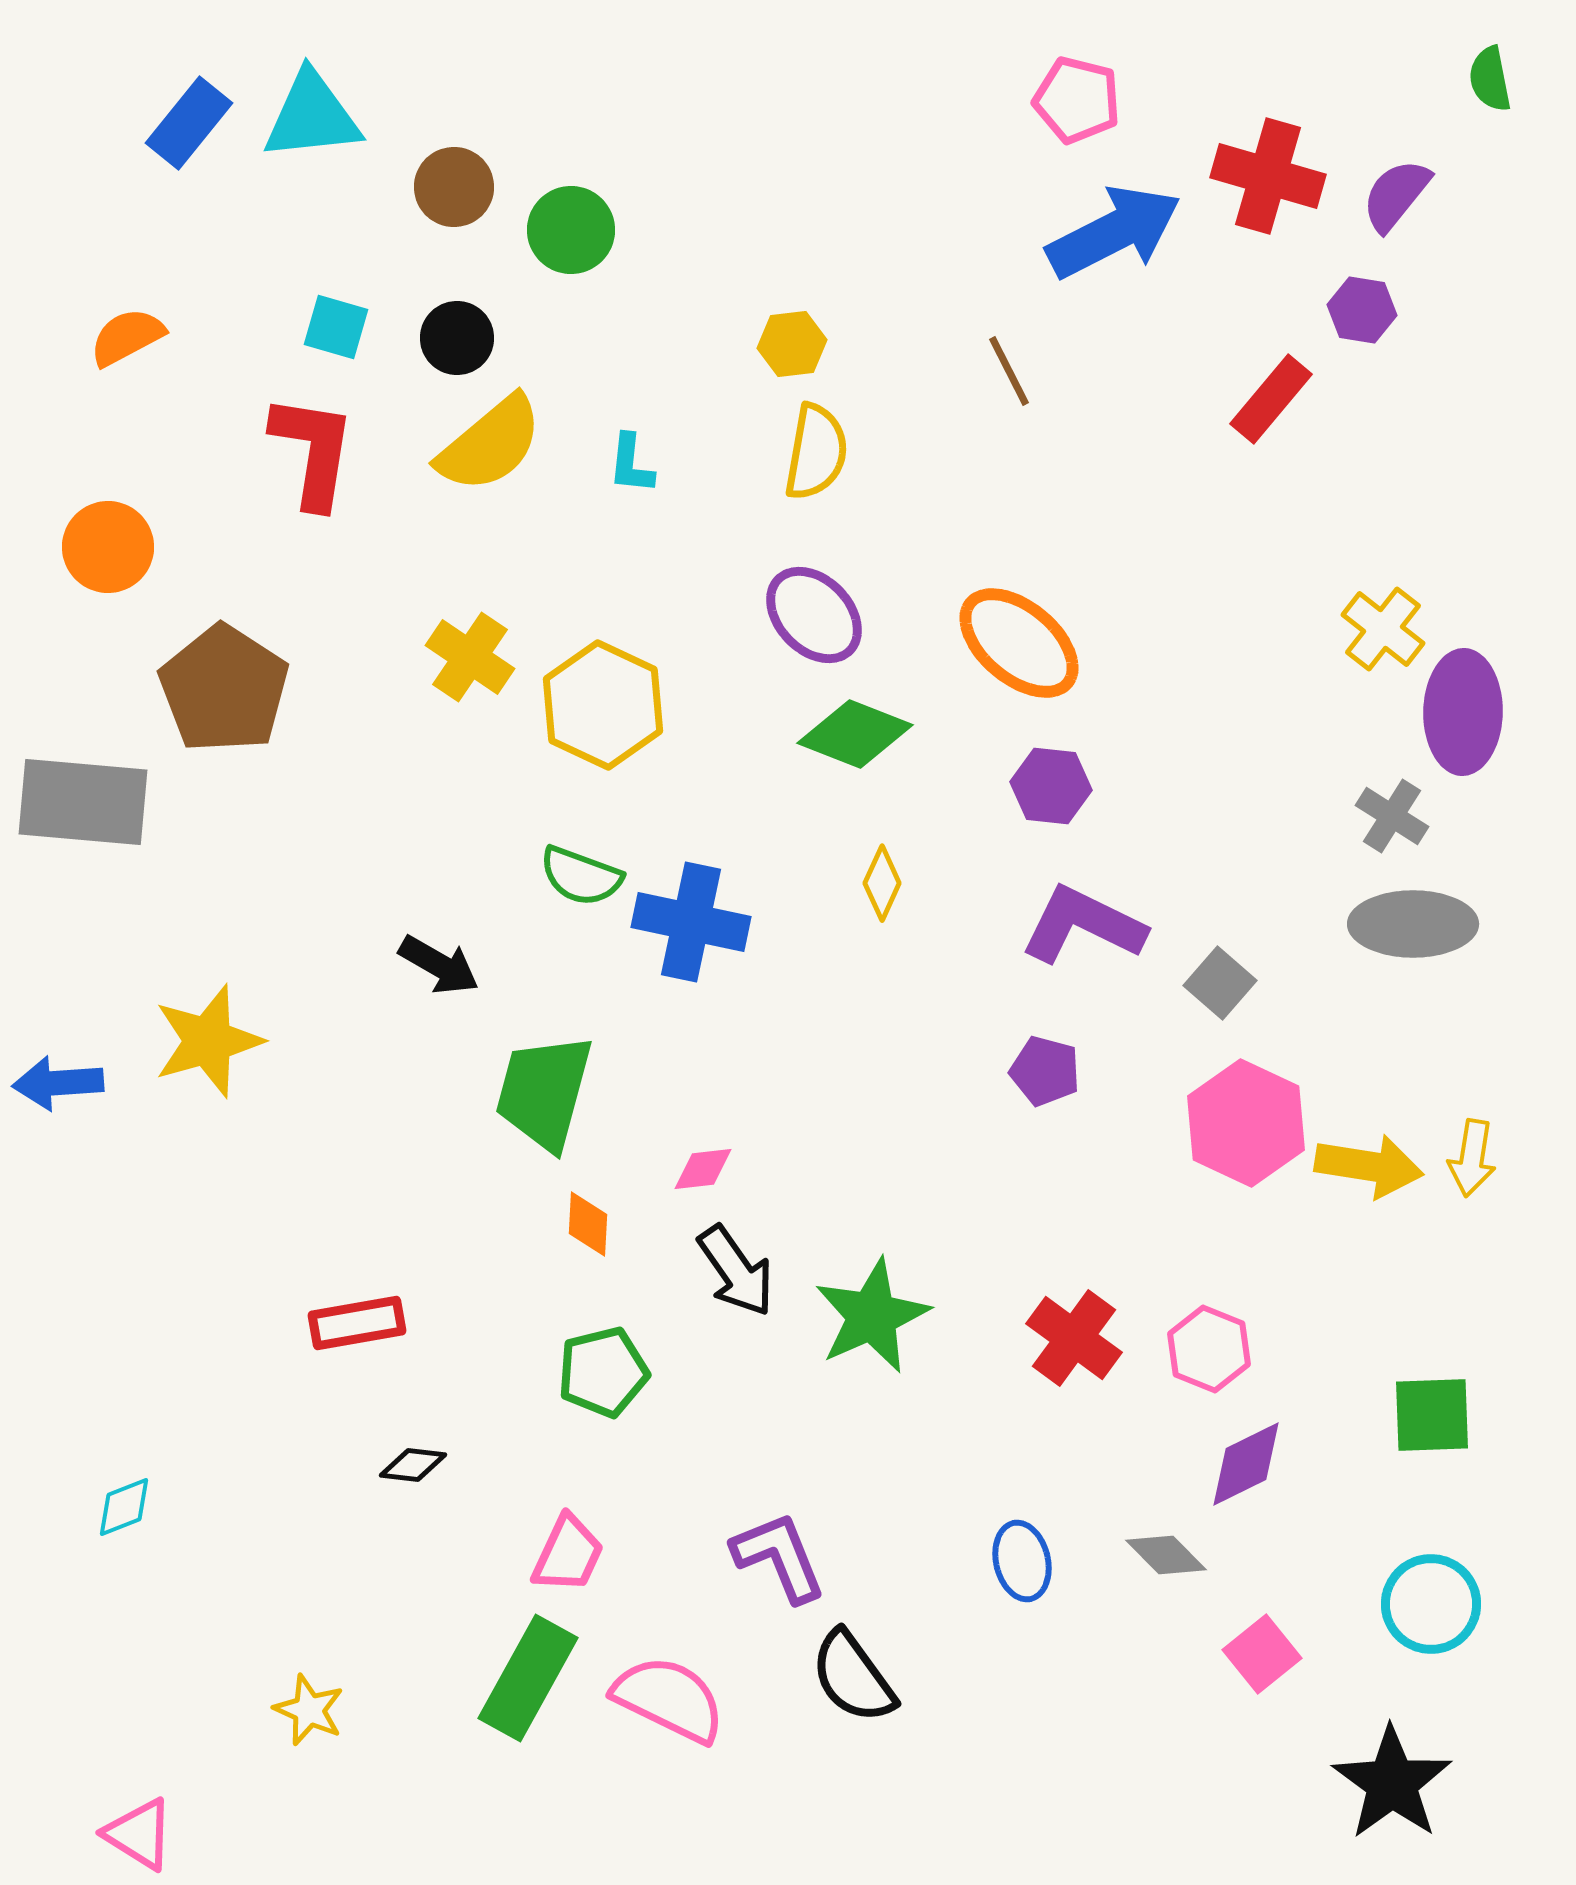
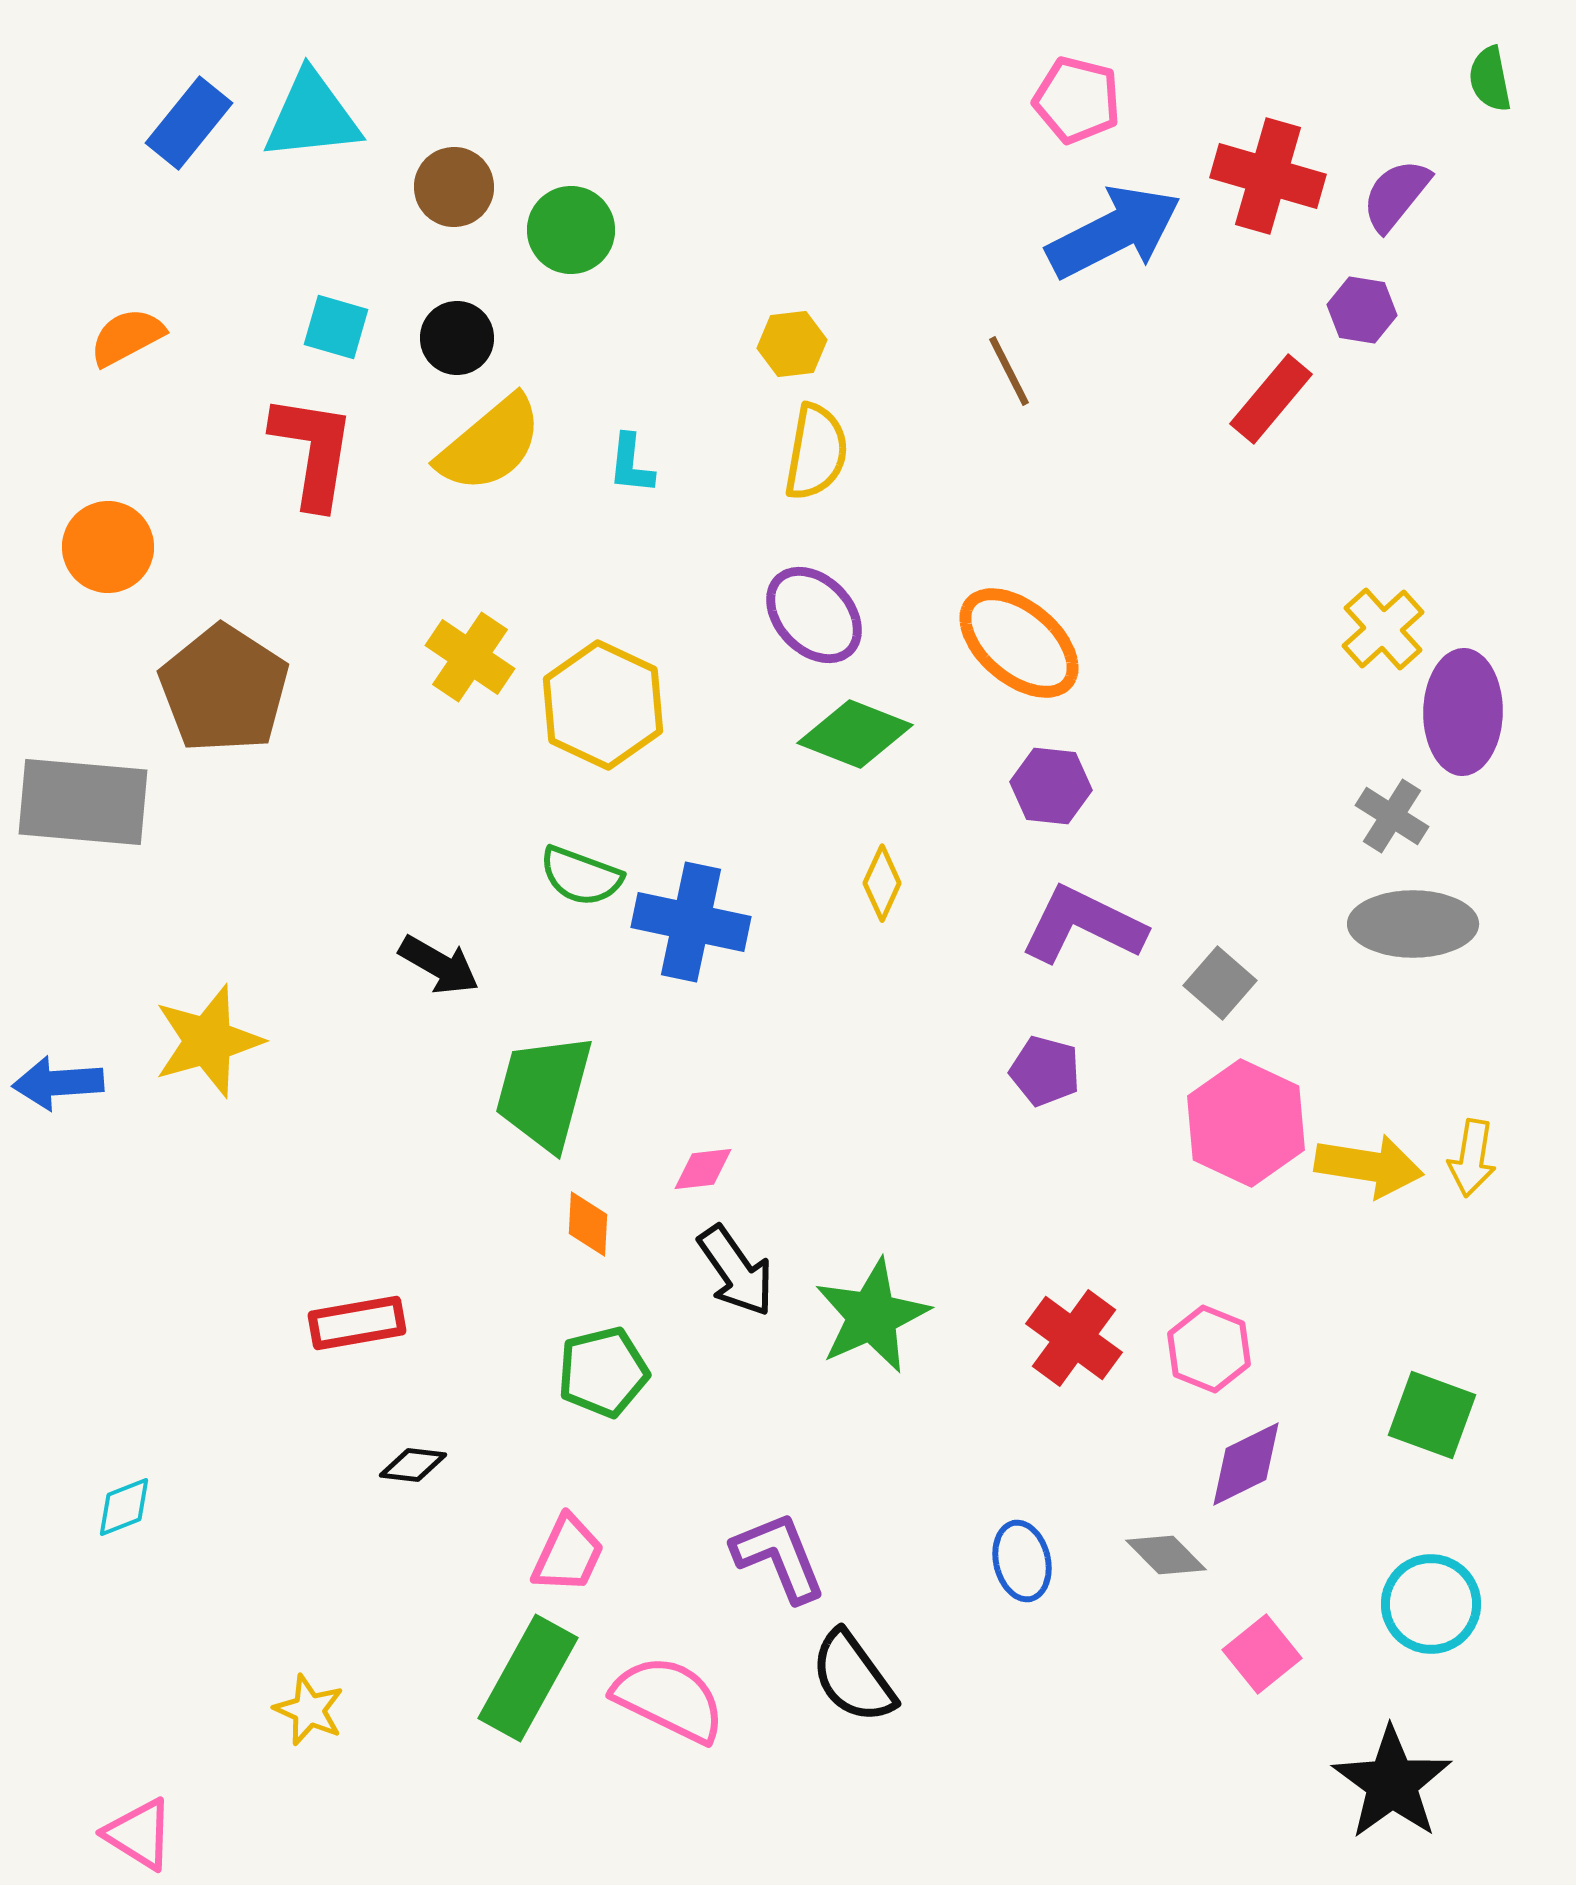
yellow cross at (1383, 629): rotated 10 degrees clockwise
green square at (1432, 1415): rotated 22 degrees clockwise
